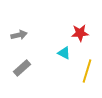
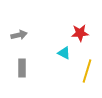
gray rectangle: rotated 48 degrees counterclockwise
